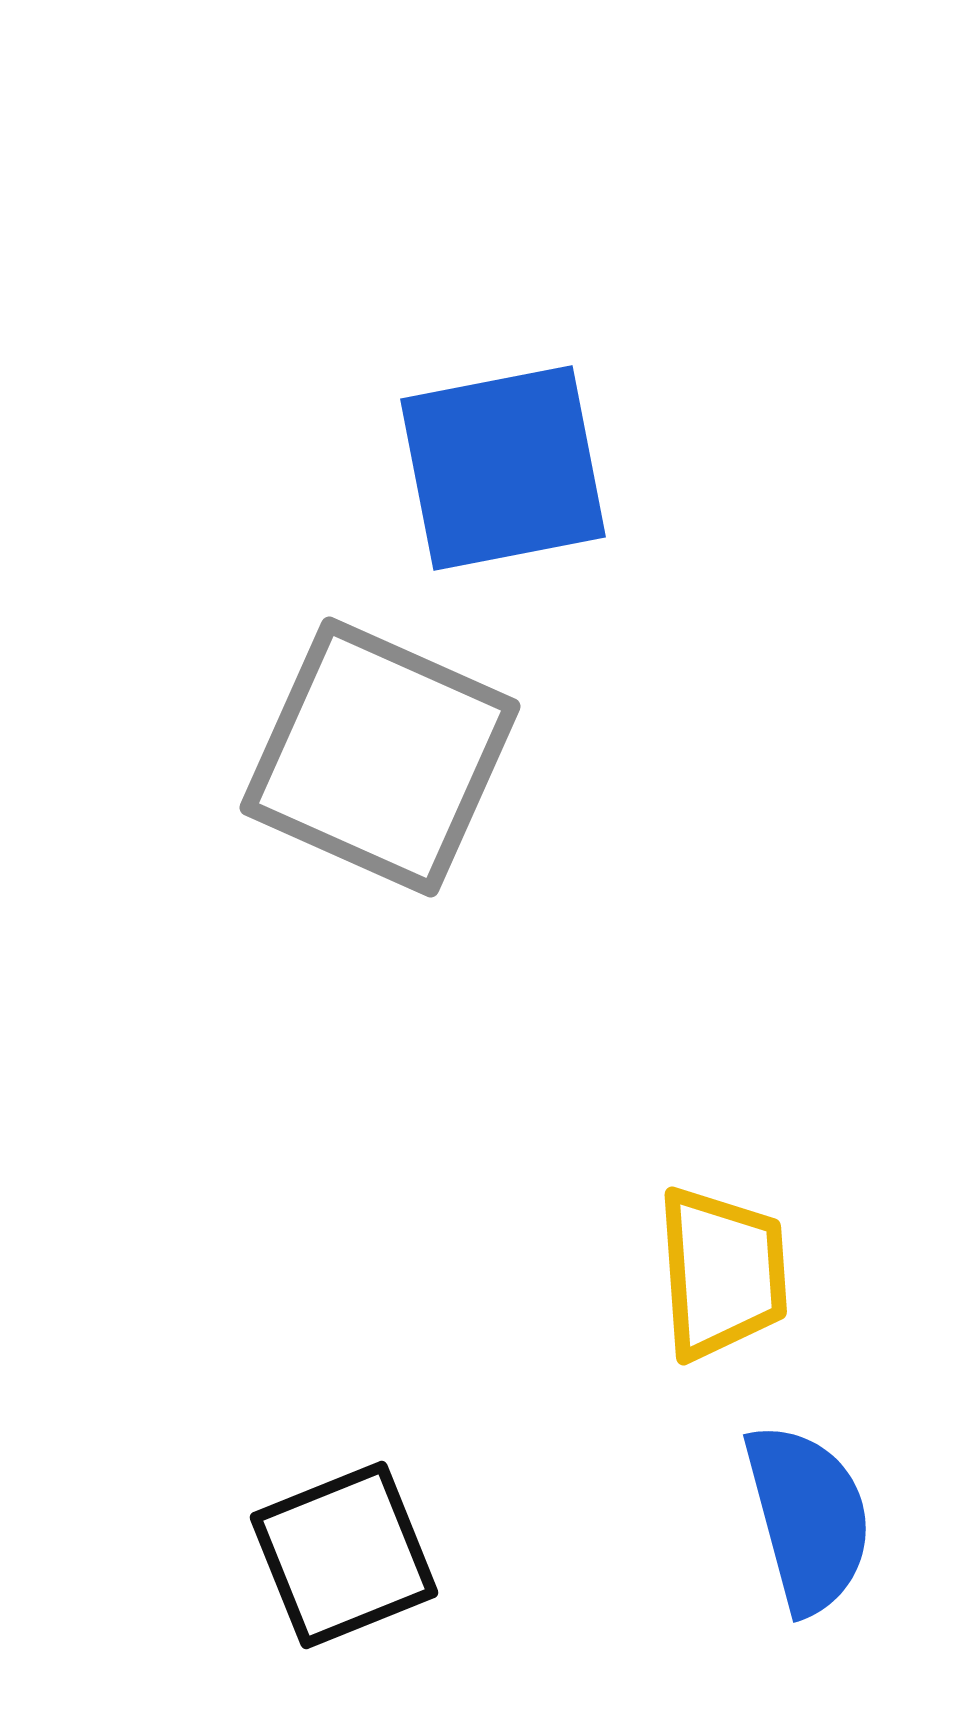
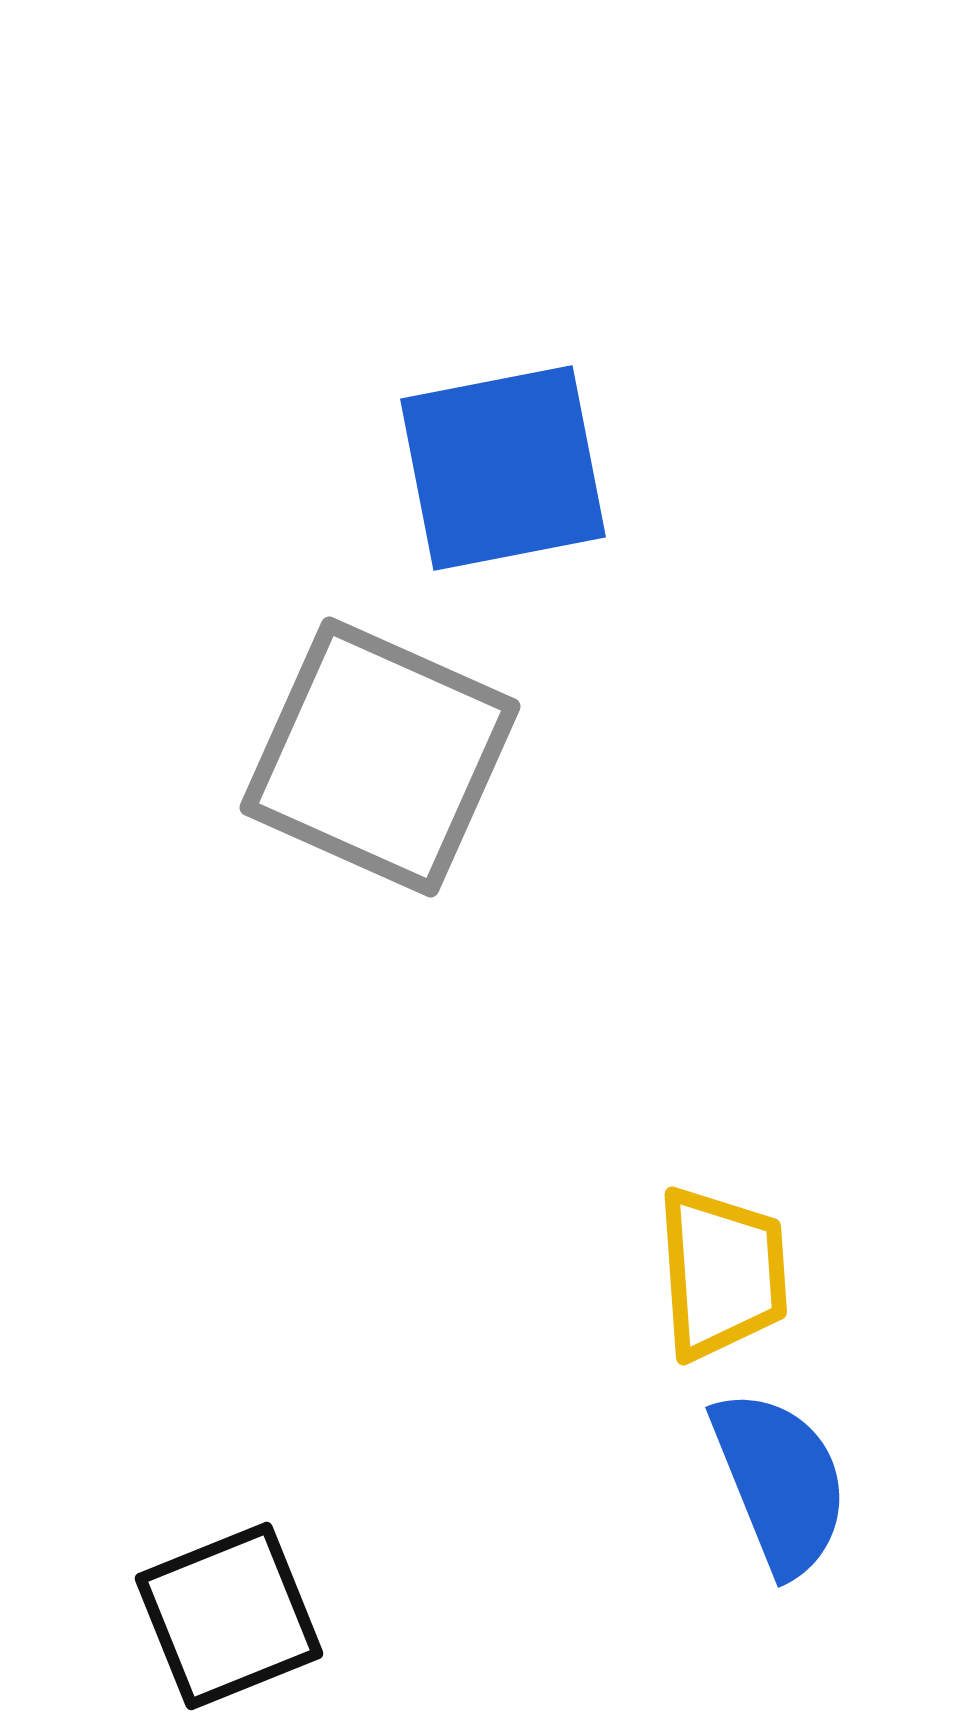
blue semicircle: moved 28 px left, 36 px up; rotated 7 degrees counterclockwise
black square: moved 115 px left, 61 px down
